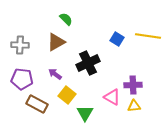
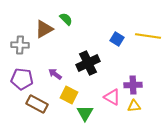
brown triangle: moved 12 px left, 13 px up
yellow square: moved 2 px right; rotated 12 degrees counterclockwise
